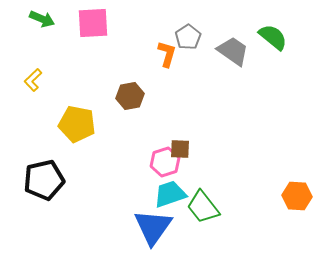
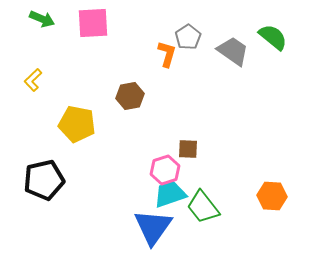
brown square: moved 8 px right
pink hexagon: moved 8 px down
orange hexagon: moved 25 px left
